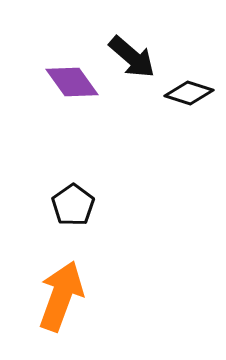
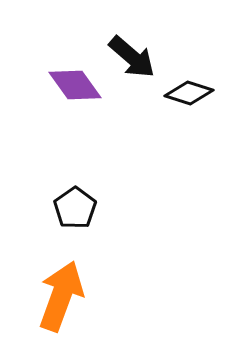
purple diamond: moved 3 px right, 3 px down
black pentagon: moved 2 px right, 3 px down
